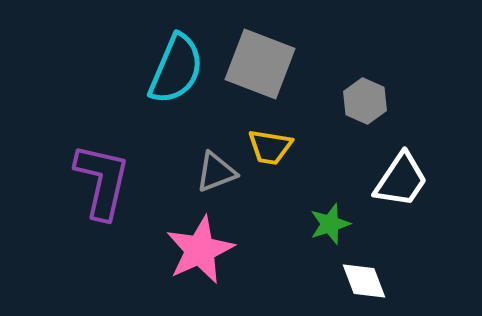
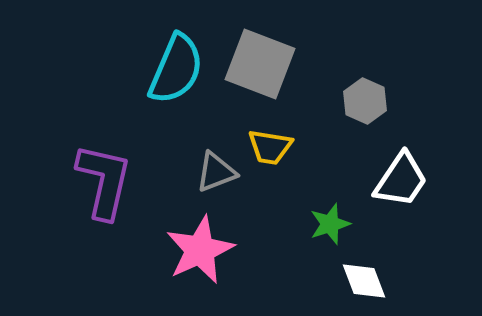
purple L-shape: moved 2 px right
